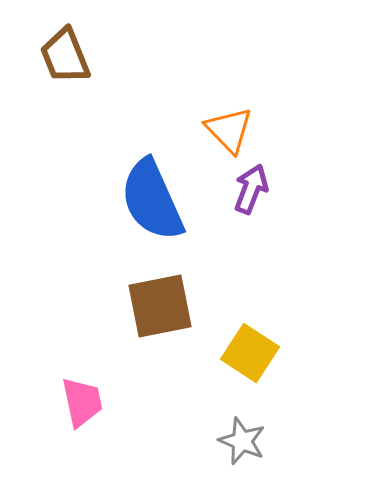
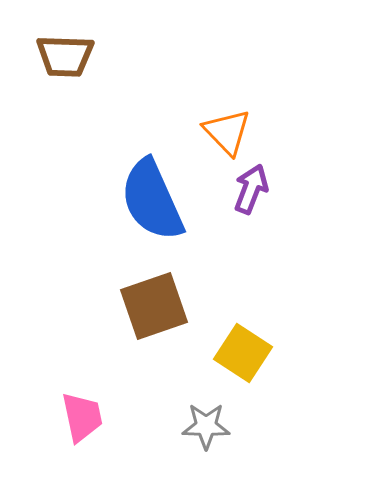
brown trapezoid: rotated 66 degrees counterclockwise
orange triangle: moved 2 px left, 2 px down
brown square: moved 6 px left; rotated 8 degrees counterclockwise
yellow square: moved 7 px left
pink trapezoid: moved 15 px down
gray star: moved 36 px left, 15 px up; rotated 21 degrees counterclockwise
